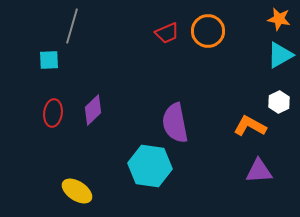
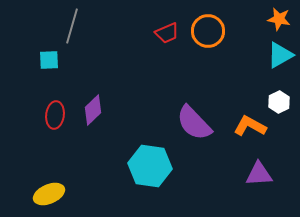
red ellipse: moved 2 px right, 2 px down
purple semicircle: moved 19 px right; rotated 33 degrees counterclockwise
purple triangle: moved 3 px down
yellow ellipse: moved 28 px left, 3 px down; rotated 56 degrees counterclockwise
